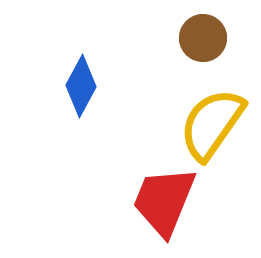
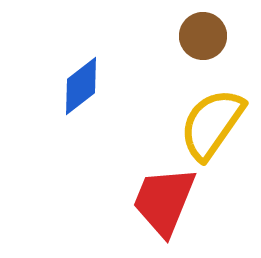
brown circle: moved 2 px up
blue diamond: rotated 24 degrees clockwise
